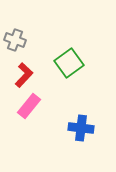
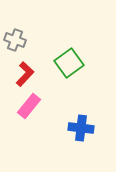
red L-shape: moved 1 px right, 1 px up
